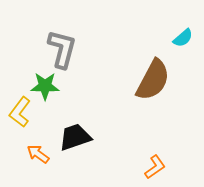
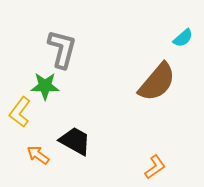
brown semicircle: moved 4 px right, 2 px down; rotated 12 degrees clockwise
black trapezoid: moved 4 px down; rotated 48 degrees clockwise
orange arrow: moved 1 px down
